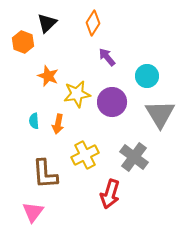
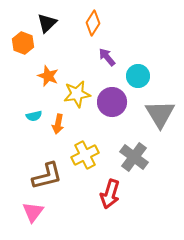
orange hexagon: moved 1 px down
cyan circle: moved 9 px left
cyan semicircle: moved 5 px up; rotated 98 degrees counterclockwise
brown L-shape: moved 2 px right, 2 px down; rotated 100 degrees counterclockwise
